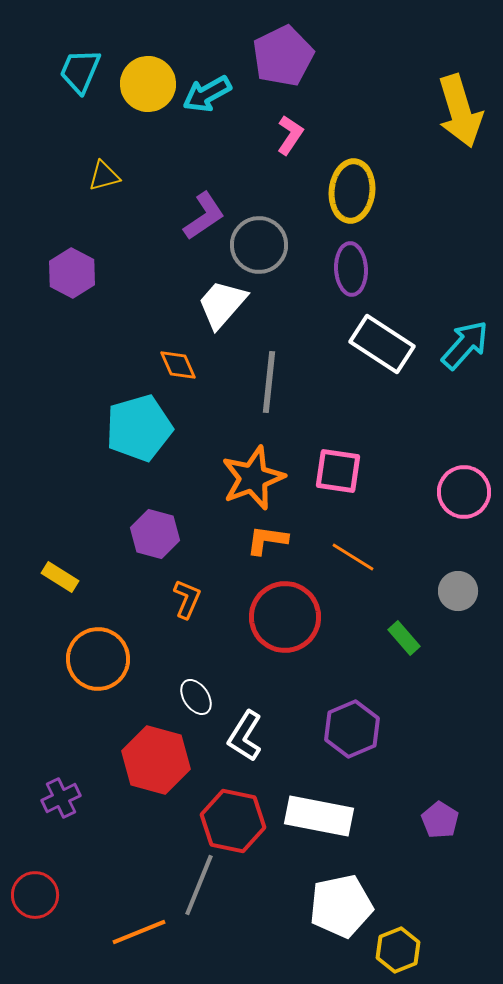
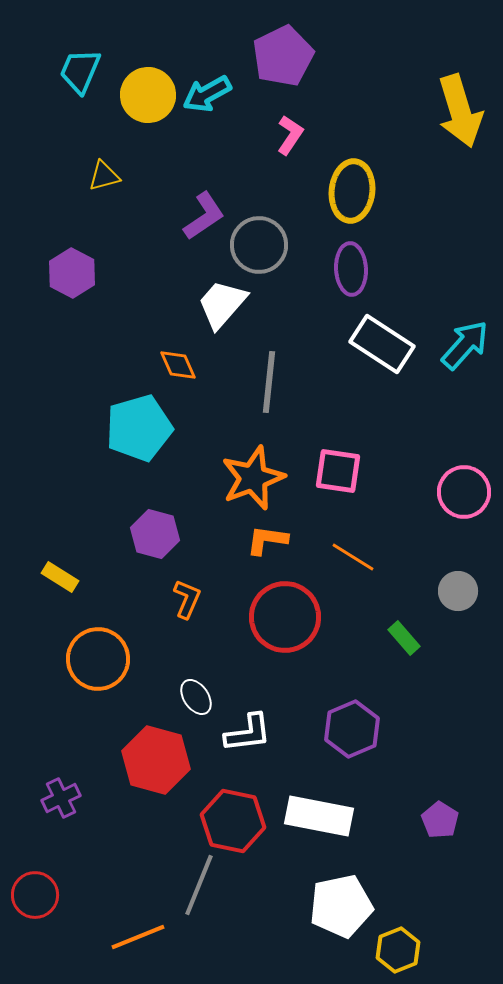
yellow circle at (148, 84): moved 11 px down
white L-shape at (245, 736): moved 3 px right, 3 px up; rotated 129 degrees counterclockwise
orange line at (139, 932): moved 1 px left, 5 px down
